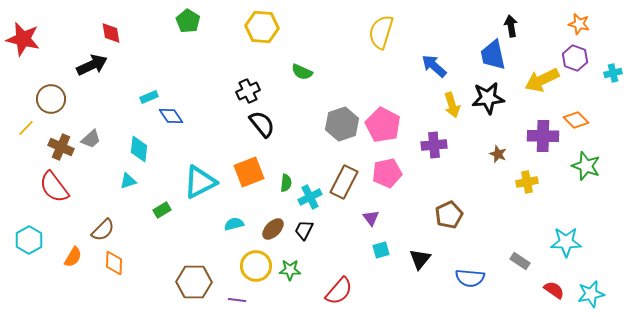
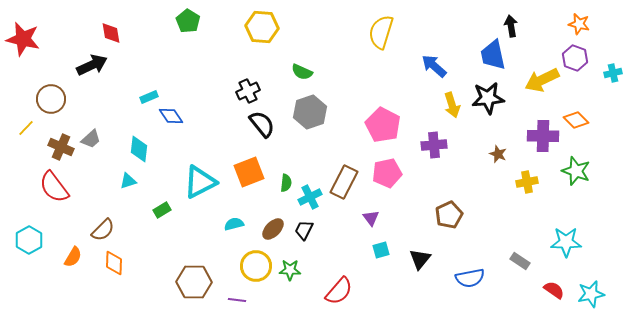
gray hexagon at (342, 124): moved 32 px left, 12 px up
green star at (586, 166): moved 10 px left, 5 px down
blue semicircle at (470, 278): rotated 16 degrees counterclockwise
